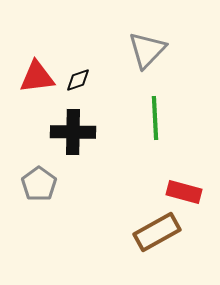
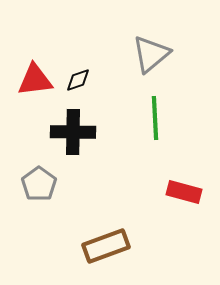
gray triangle: moved 4 px right, 4 px down; rotated 6 degrees clockwise
red triangle: moved 2 px left, 3 px down
brown rectangle: moved 51 px left, 14 px down; rotated 9 degrees clockwise
